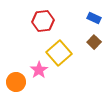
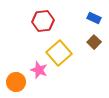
pink star: rotated 18 degrees counterclockwise
